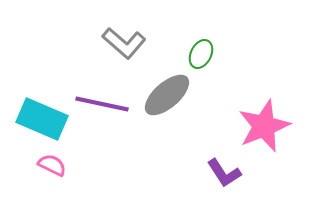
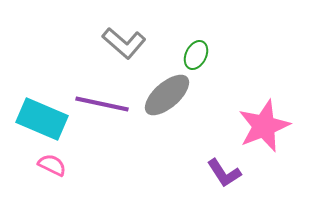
green ellipse: moved 5 px left, 1 px down
